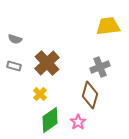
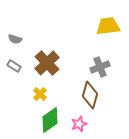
gray rectangle: rotated 16 degrees clockwise
pink star: moved 1 px right, 2 px down; rotated 14 degrees clockwise
